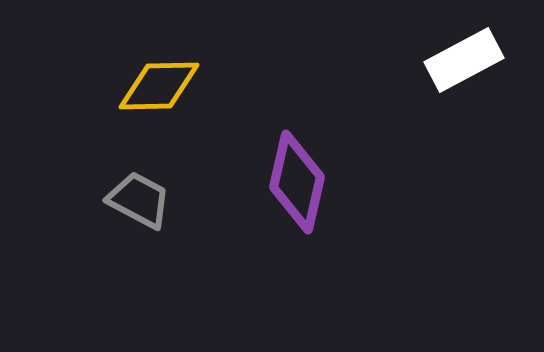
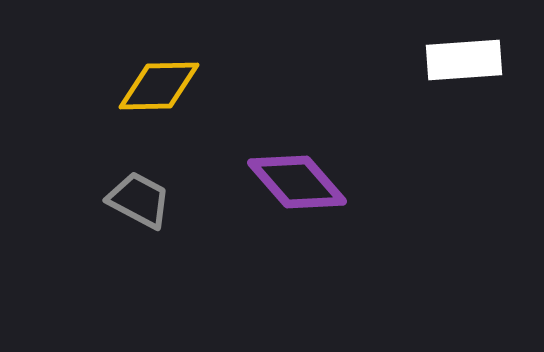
white rectangle: rotated 24 degrees clockwise
purple diamond: rotated 54 degrees counterclockwise
